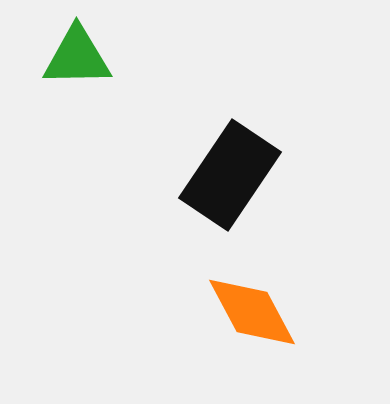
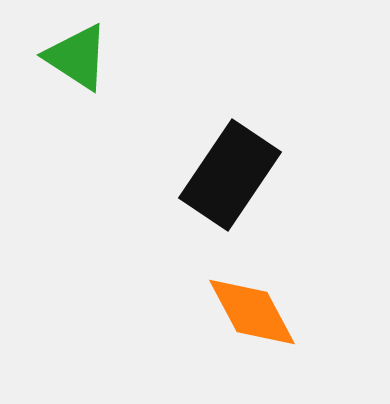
green triangle: rotated 34 degrees clockwise
